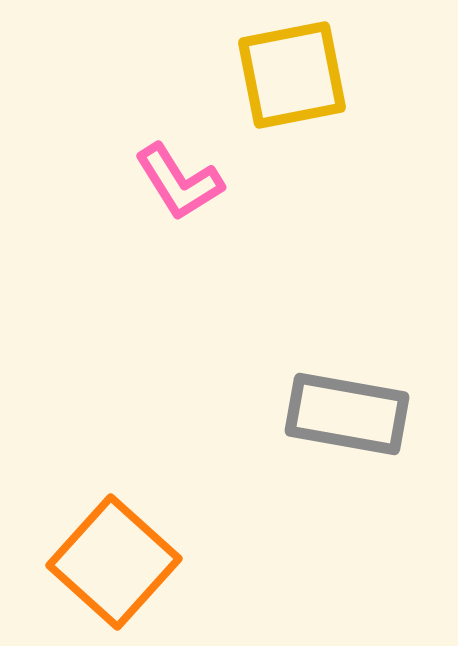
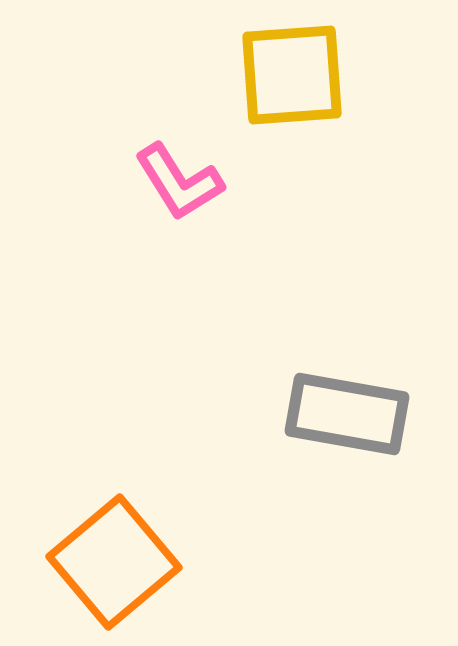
yellow square: rotated 7 degrees clockwise
orange square: rotated 8 degrees clockwise
